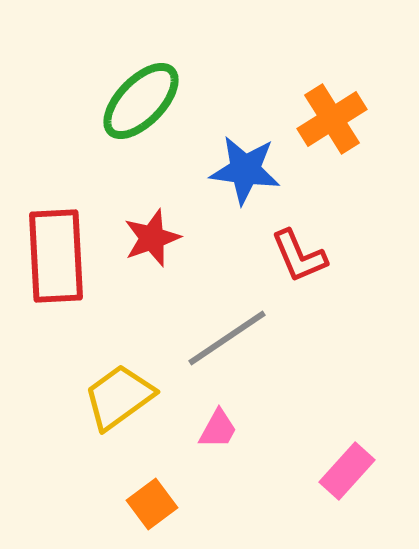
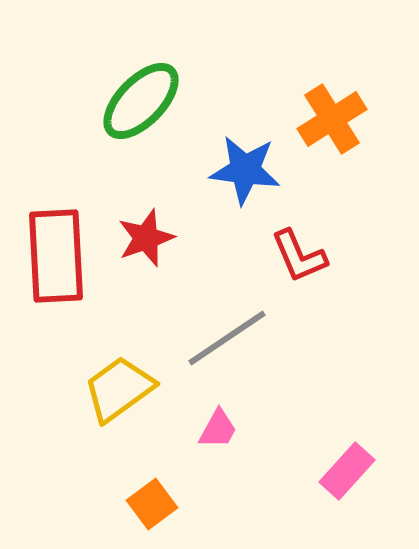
red star: moved 6 px left
yellow trapezoid: moved 8 px up
